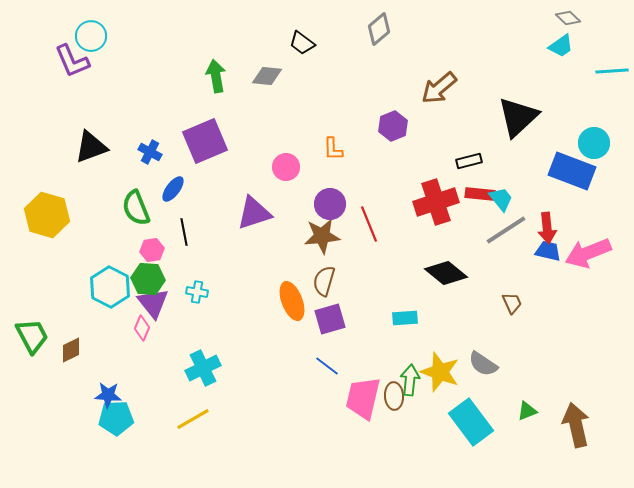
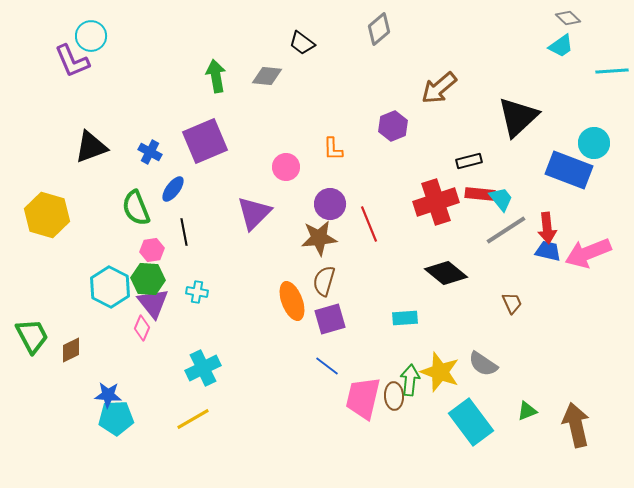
blue rectangle at (572, 171): moved 3 px left, 1 px up
purple triangle at (254, 213): rotated 27 degrees counterclockwise
brown star at (322, 236): moved 3 px left, 2 px down
